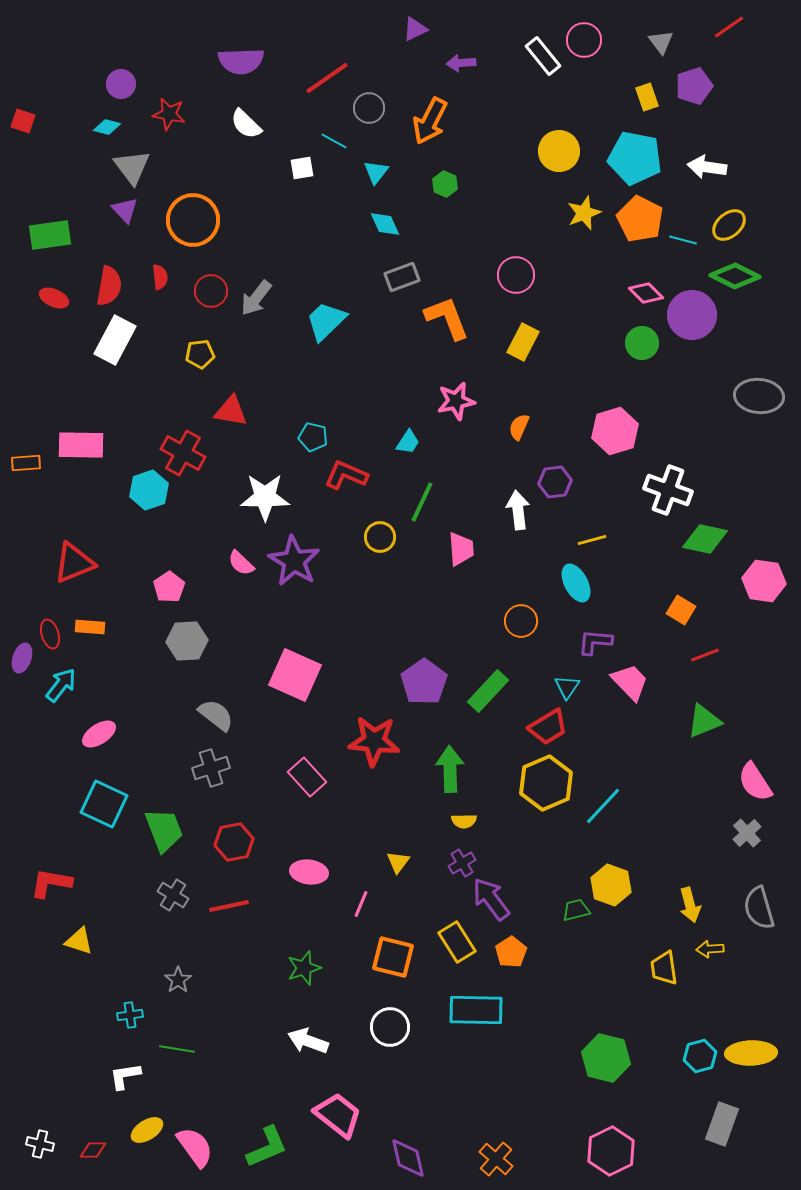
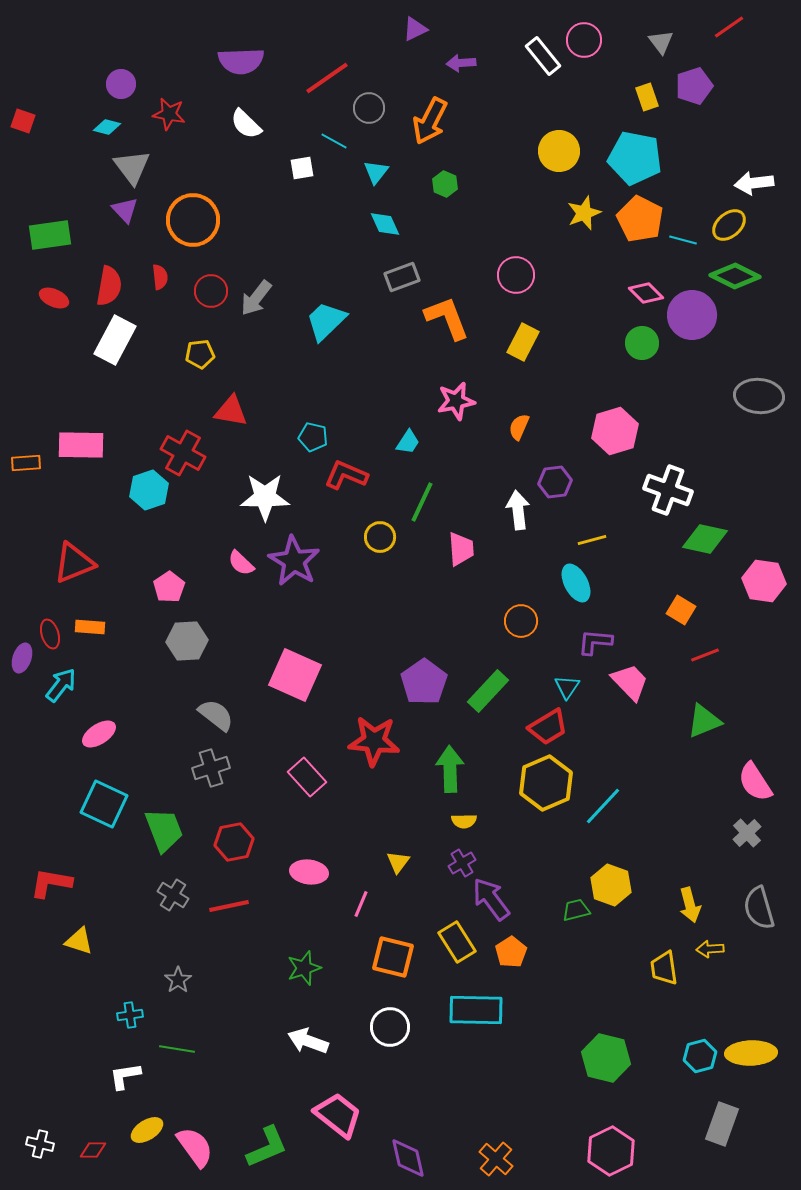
white arrow at (707, 167): moved 47 px right, 16 px down; rotated 15 degrees counterclockwise
